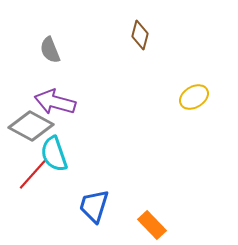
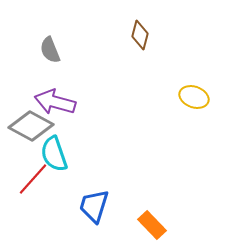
yellow ellipse: rotated 52 degrees clockwise
red line: moved 5 px down
